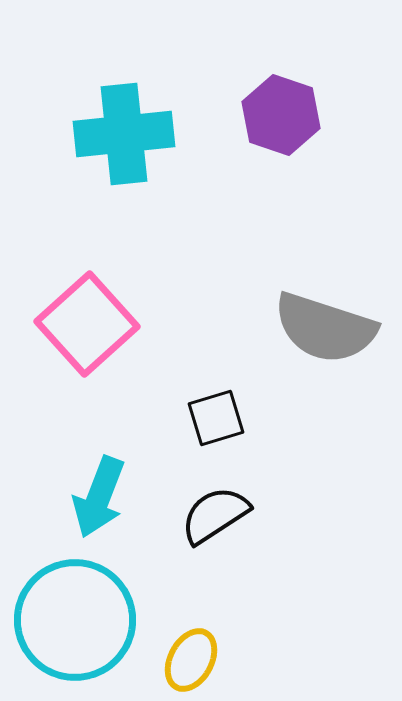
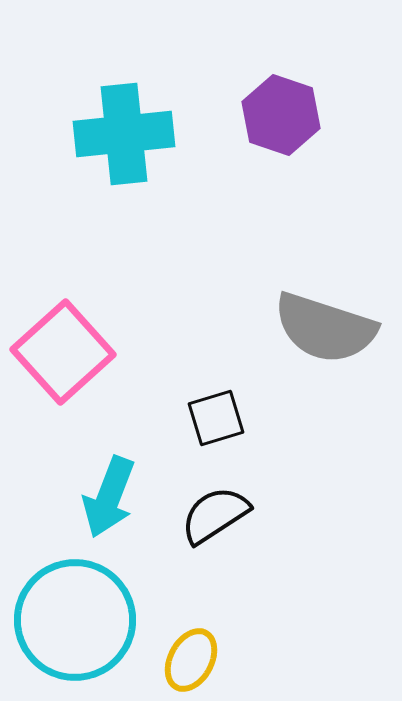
pink square: moved 24 px left, 28 px down
cyan arrow: moved 10 px right
